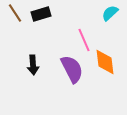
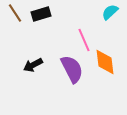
cyan semicircle: moved 1 px up
black arrow: rotated 66 degrees clockwise
